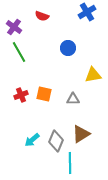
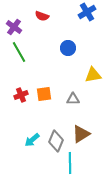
orange square: rotated 21 degrees counterclockwise
